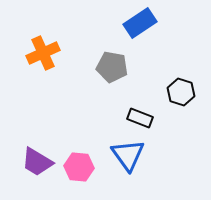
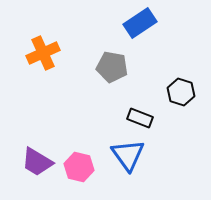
pink hexagon: rotated 8 degrees clockwise
